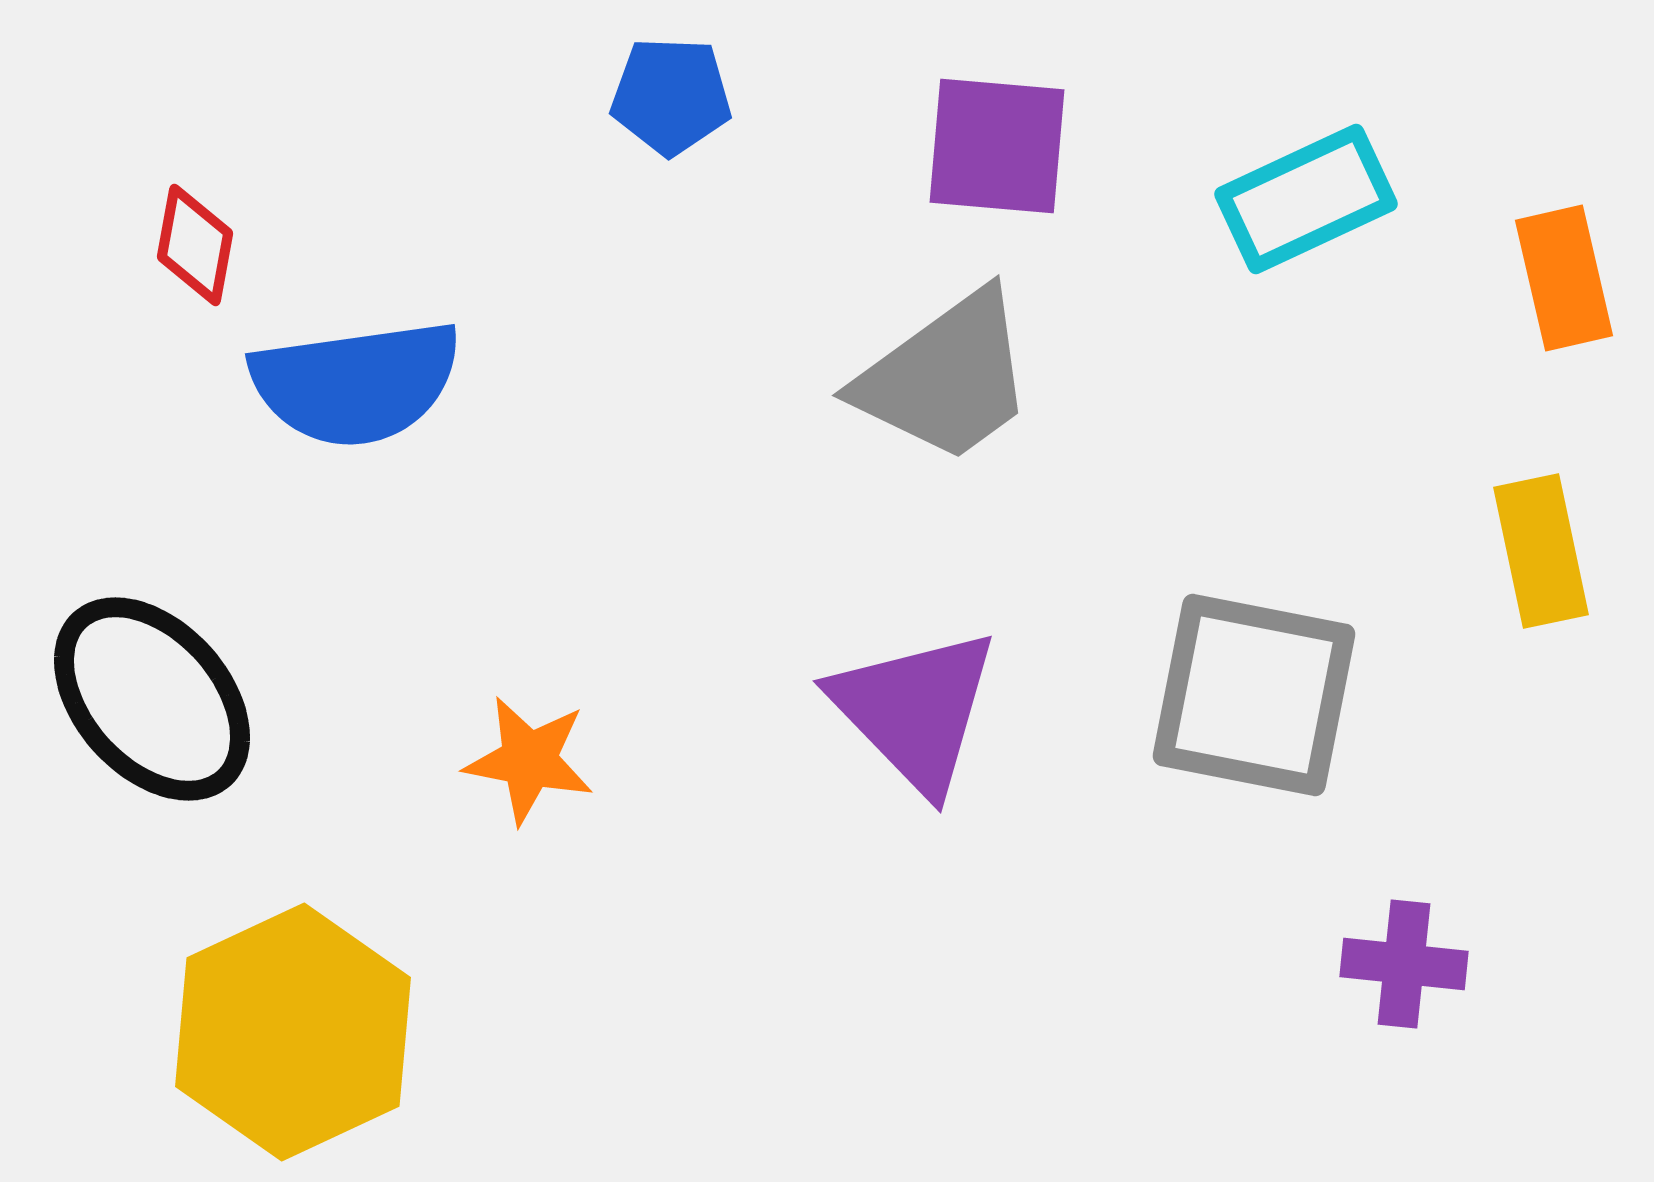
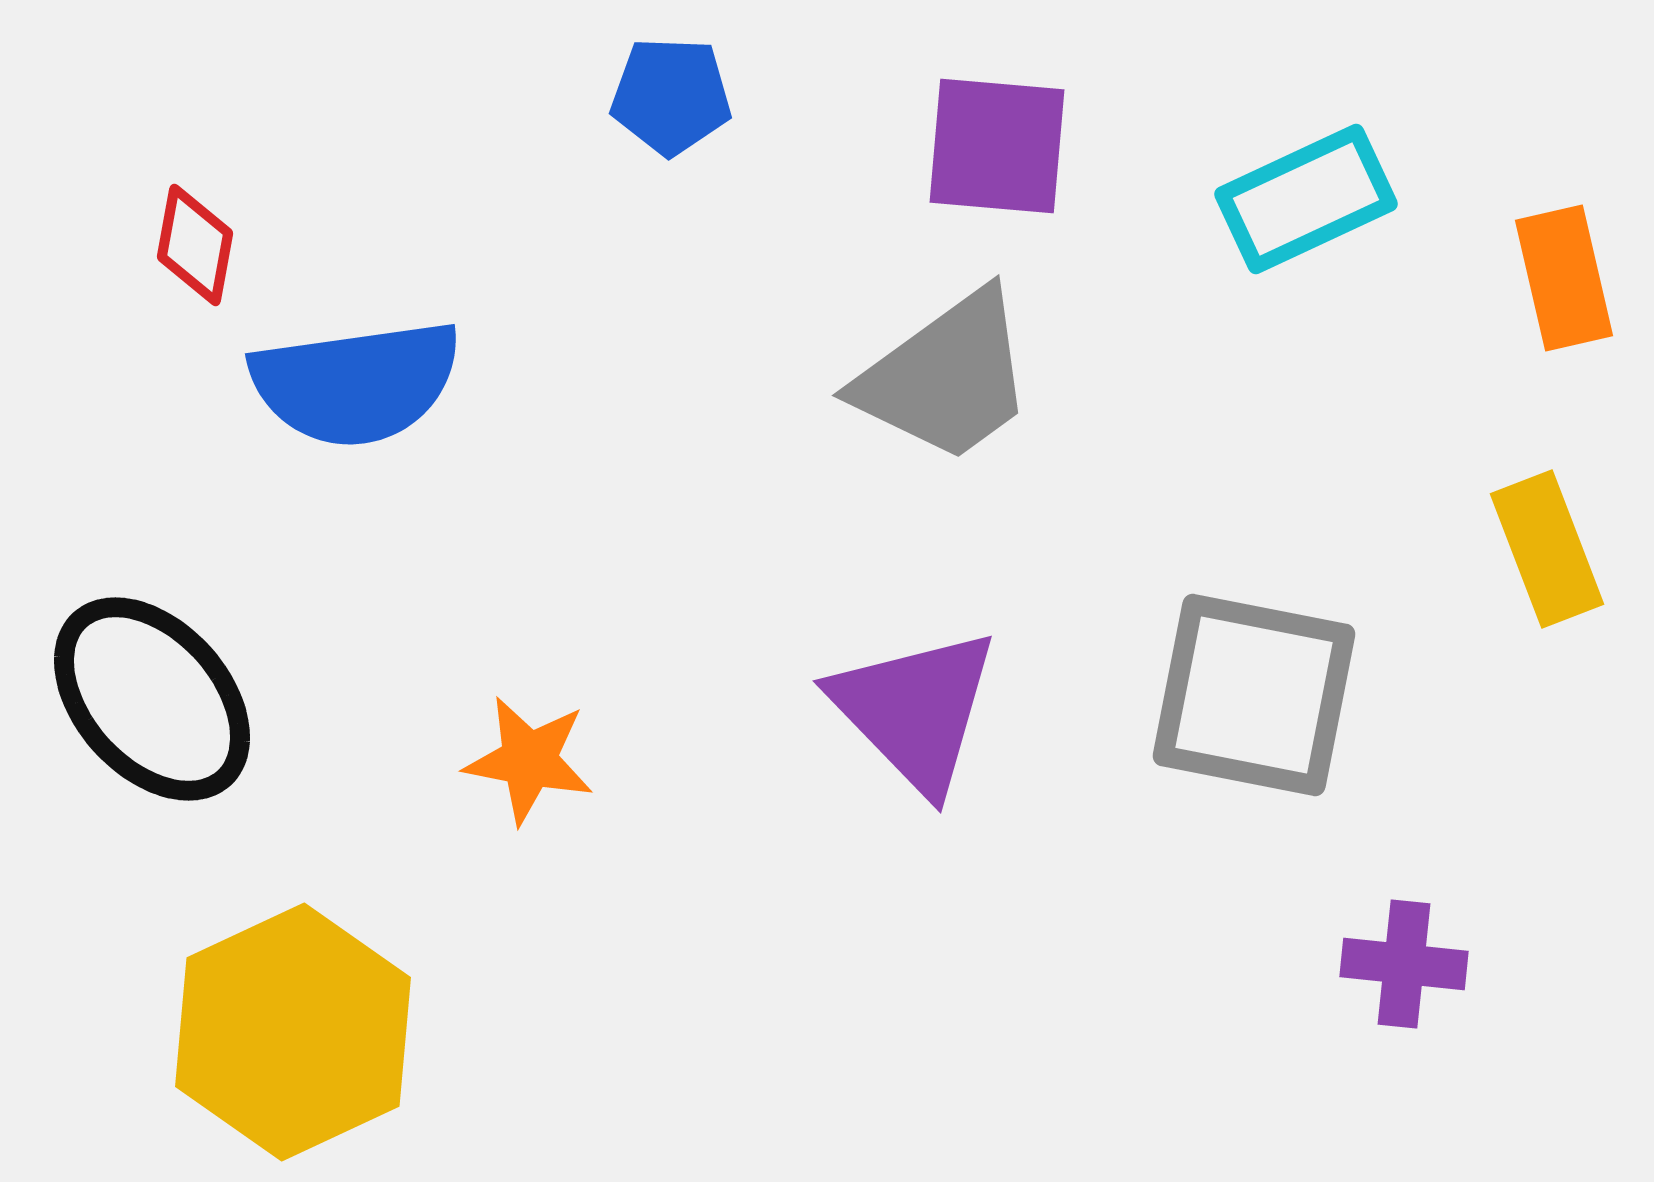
yellow rectangle: moved 6 px right, 2 px up; rotated 9 degrees counterclockwise
